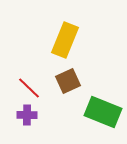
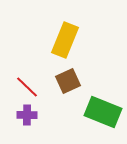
red line: moved 2 px left, 1 px up
